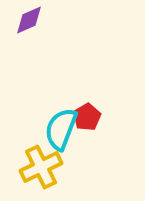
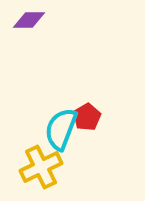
purple diamond: rotated 24 degrees clockwise
